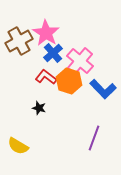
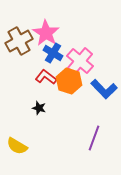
blue cross: rotated 18 degrees counterclockwise
blue L-shape: moved 1 px right
yellow semicircle: moved 1 px left
